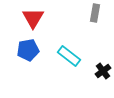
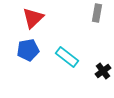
gray rectangle: moved 2 px right
red triangle: rotated 15 degrees clockwise
cyan rectangle: moved 2 px left, 1 px down
